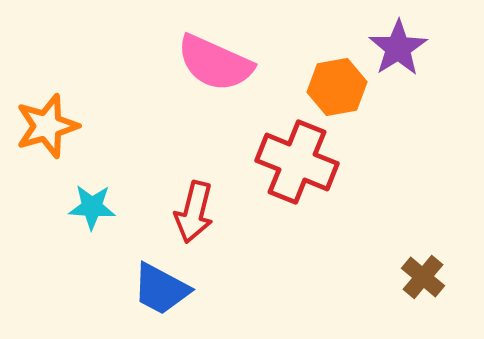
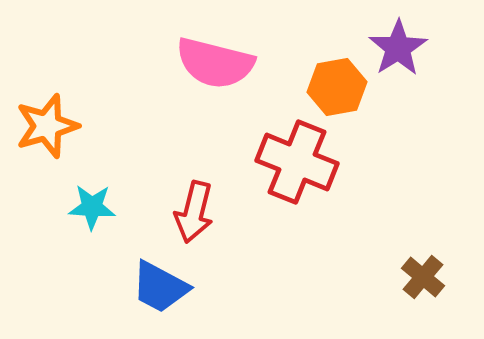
pink semicircle: rotated 10 degrees counterclockwise
blue trapezoid: moved 1 px left, 2 px up
